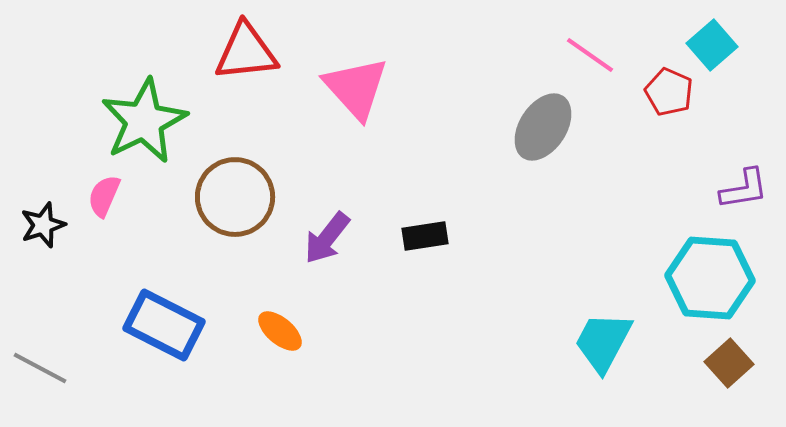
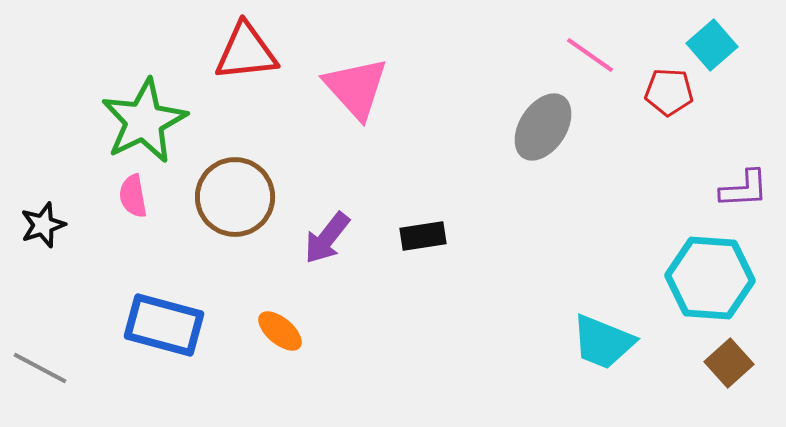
red pentagon: rotated 21 degrees counterclockwise
purple L-shape: rotated 6 degrees clockwise
pink semicircle: moved 29 px right; rotated 33 degrees counterclockwise
black rectangle: moved 2 px left
blue rectangle: rotated 12 degrees counterclockwise
cyan trapezoid: rotated 96 degrees counterclockwise
